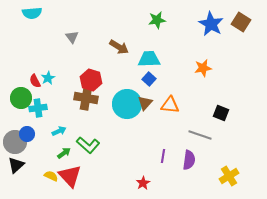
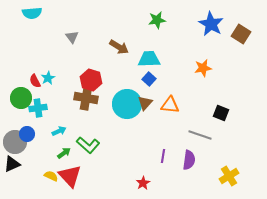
brown square: moved 12 px down
black triangle: moved 4 px left, 1 px up; rotated 18 degrees clockwise
